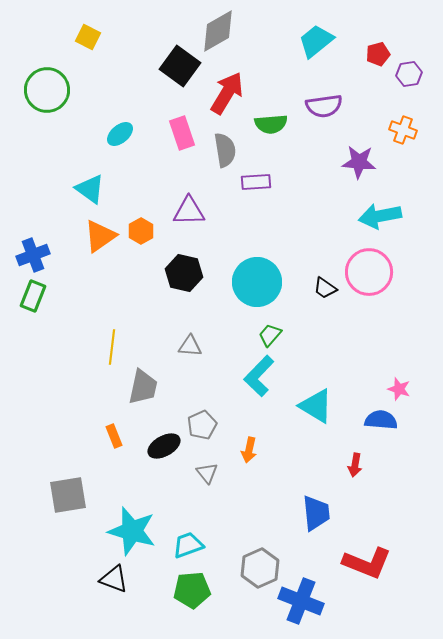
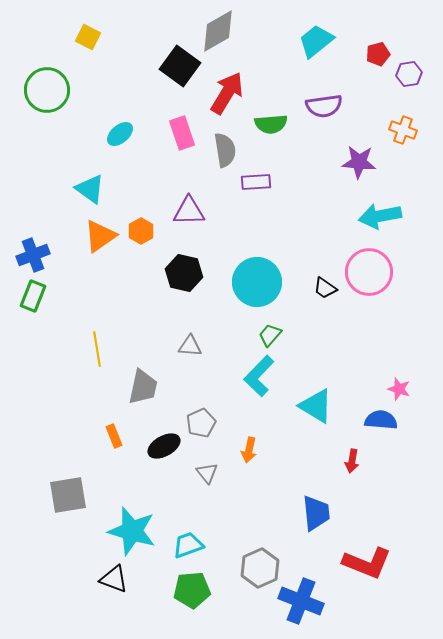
yellow line at (112, 347): moved 15 px left, 2 px down; rotated 16 degrees counterclockwise
gray pentagon at (202, 425): moved 1 px left, 2 px up
red arrow at (355, 465): moved 3 px left, 4 px up
